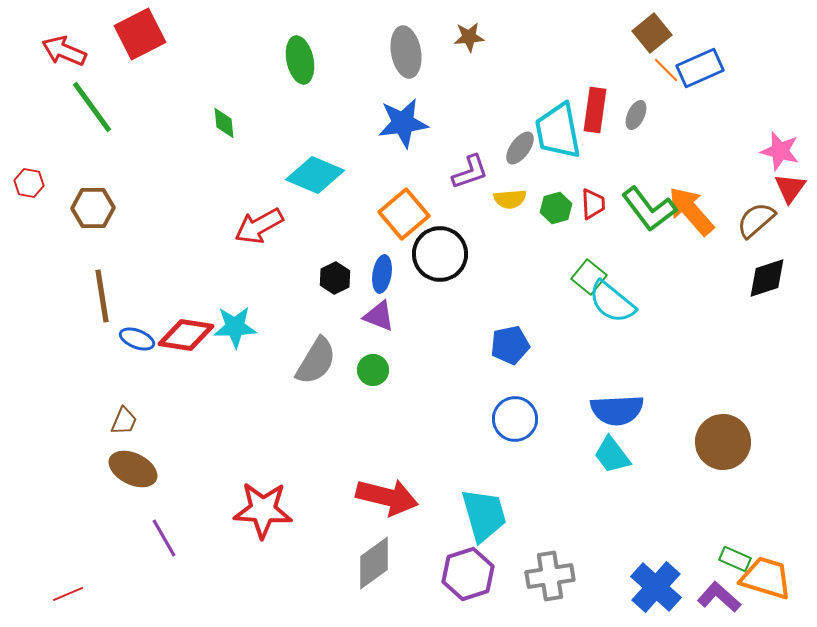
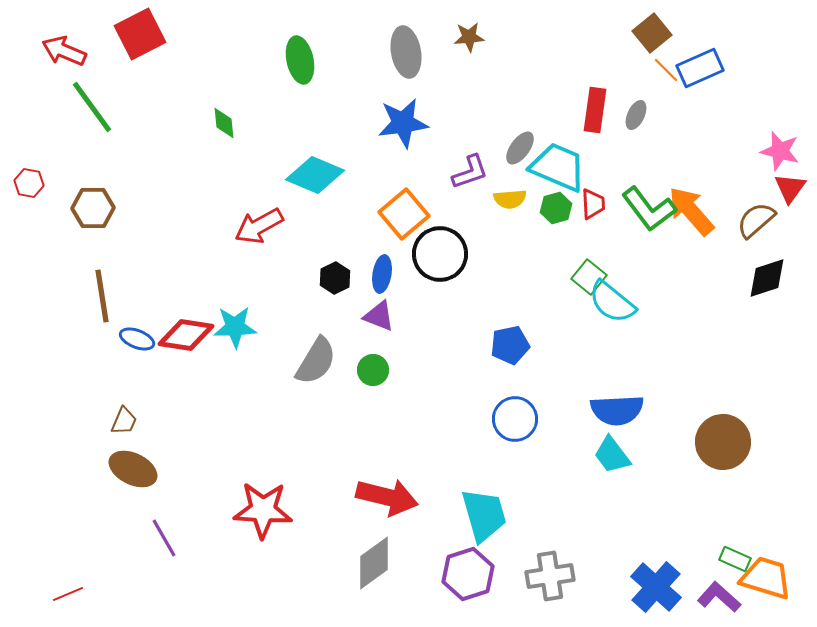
cyan trapezoid at (558, 131): moved 36 px down; rotated 124 degrees clockwise
